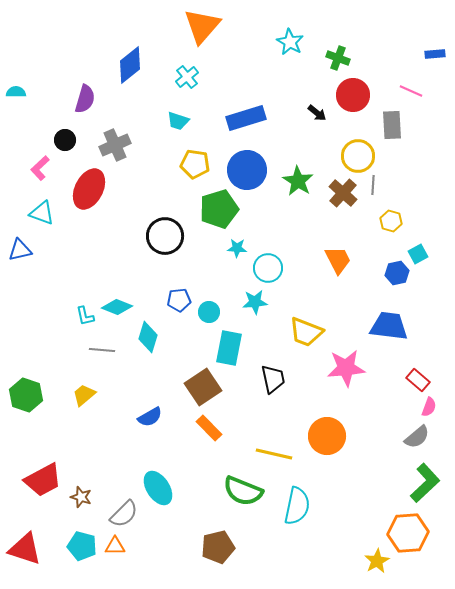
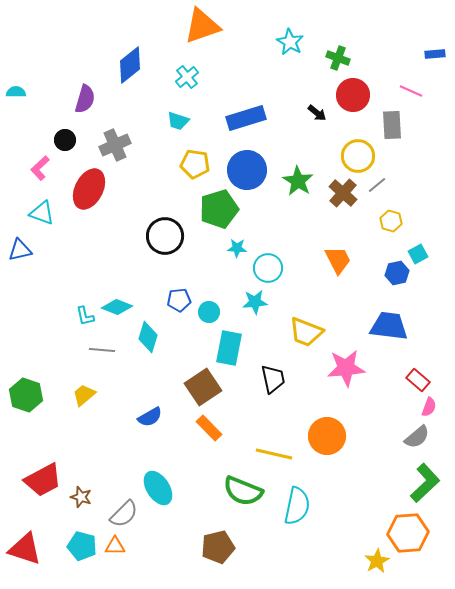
orange triangle at (202, 26): rotated 30 degrees clockwise
gray line at (373, 185): moved 4 px right; rotated 48 degrees clockwise
